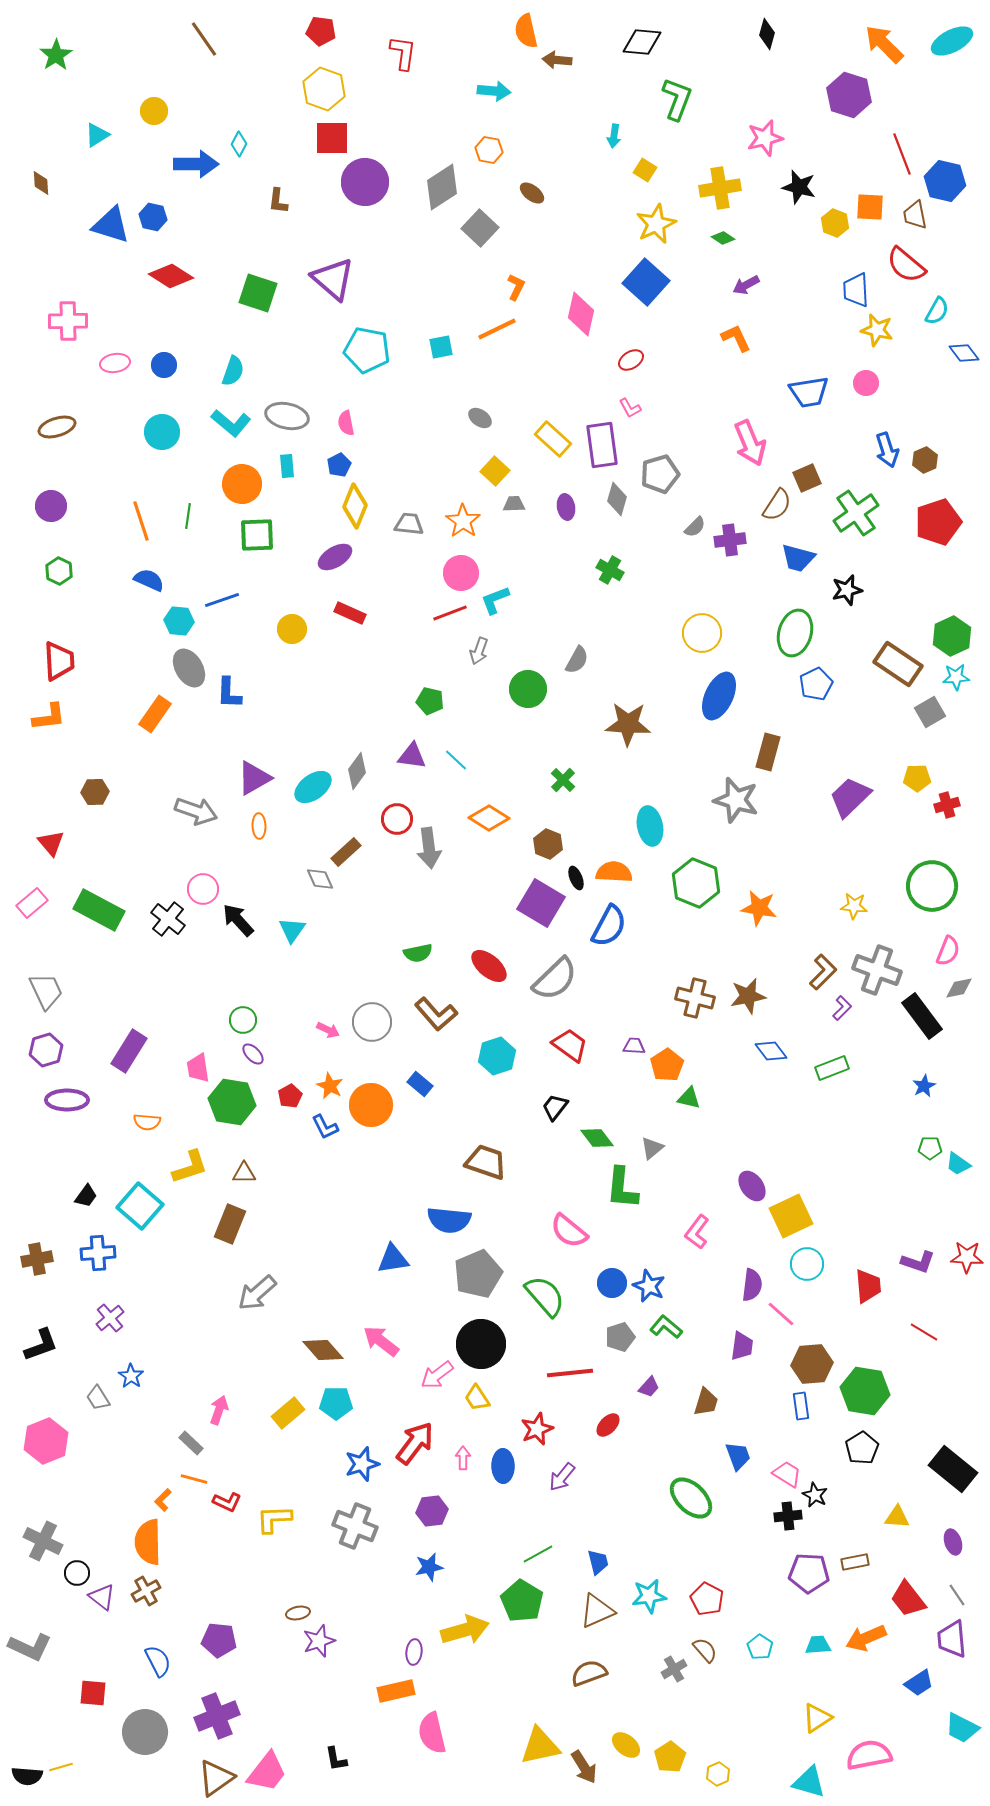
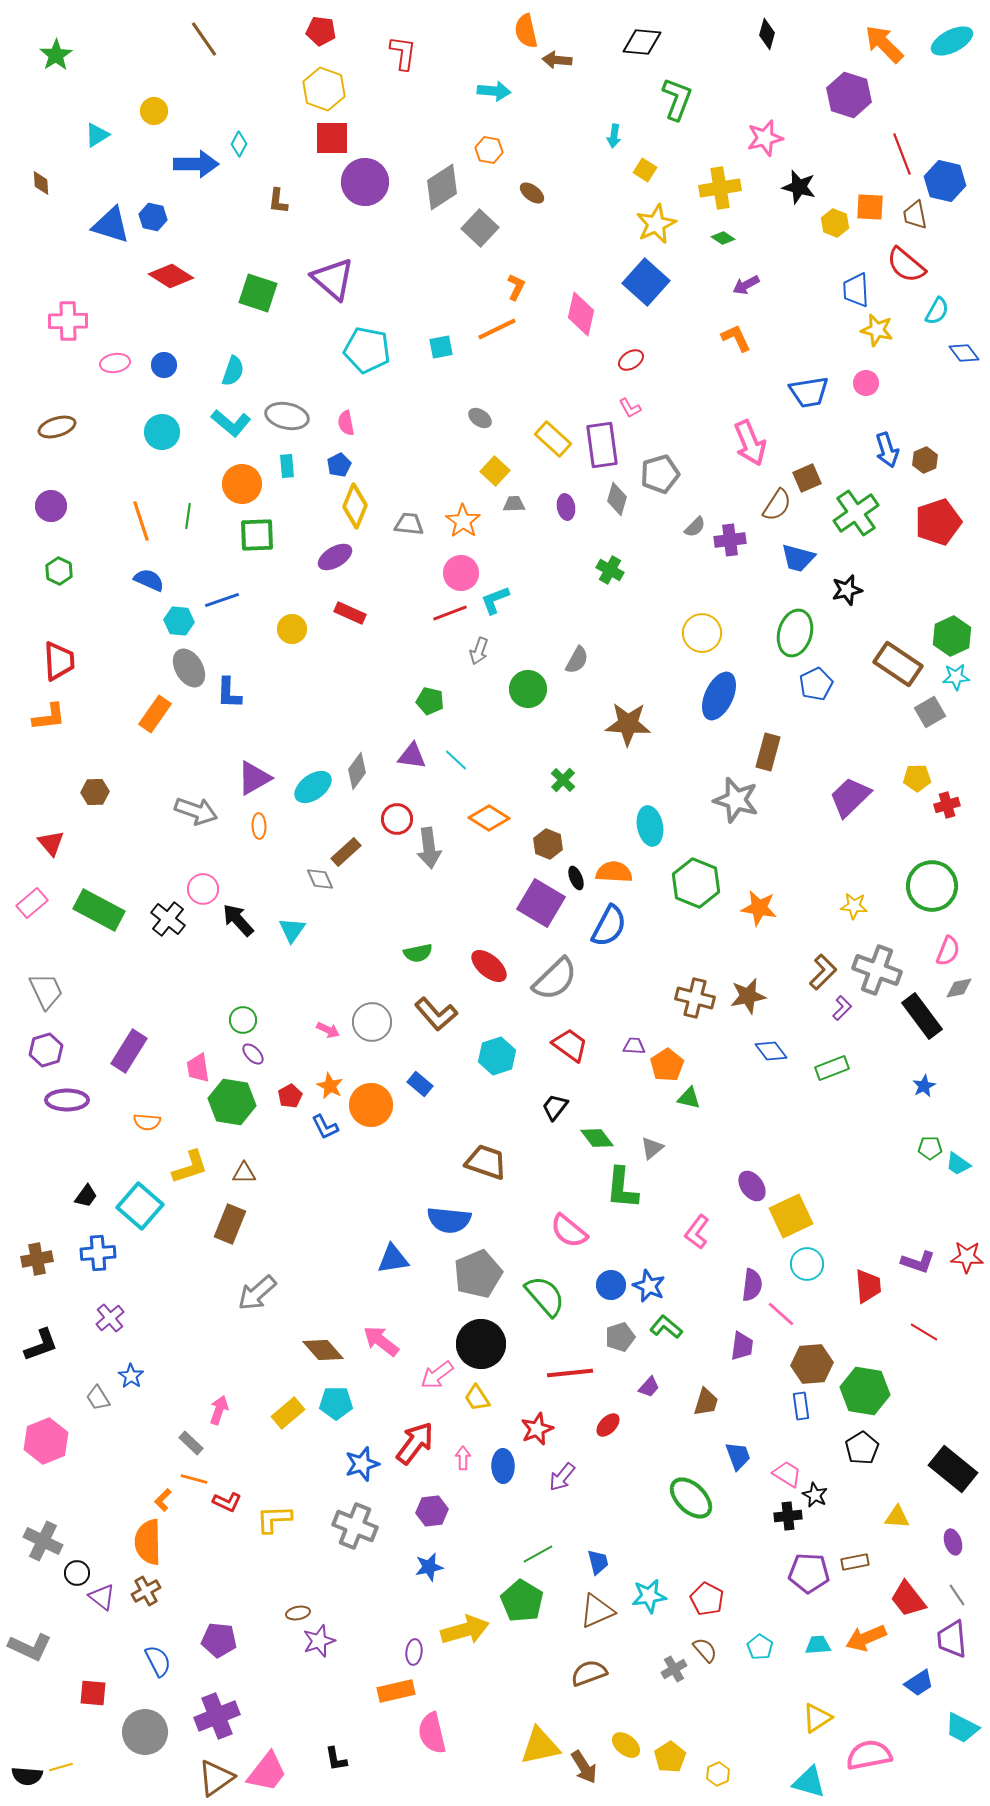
blue circle at (612, 1283): moved 1 px left, 2 px down
